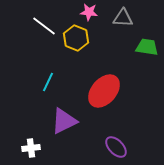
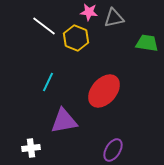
gray triangle: moved 9 px left; rotated 15 degrees counterclockwise
green trapezoid: moved 4 px up
purple triangle: rotated 16 degrees clockwise
purple ellipse: moved 3 px left, 3 px down; rotated 75 degrees clockwise
